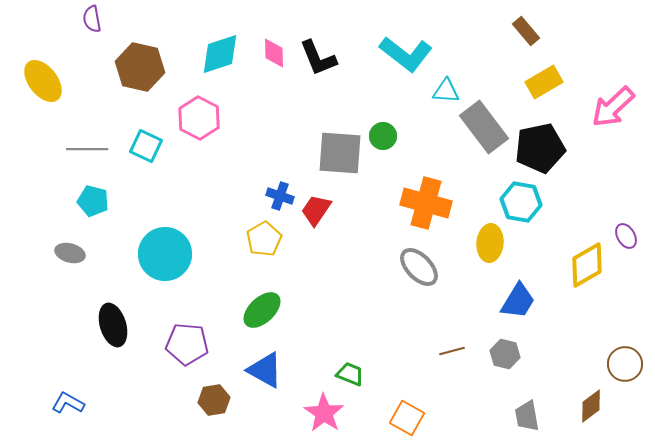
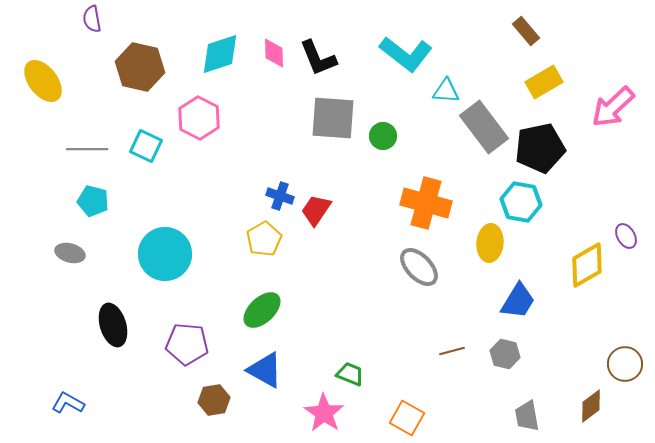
gray square at (340, 153): moved 7 px left, 35 px up
